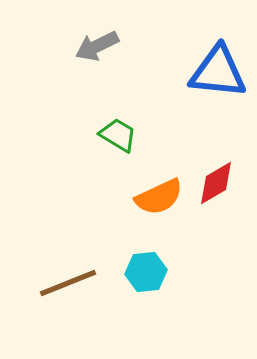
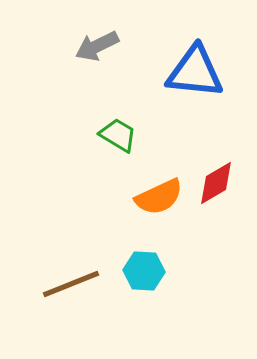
blue triangle: moved 23 px left
cyan hexagon: moved 2 px left, 1 px up; rotated 9 degrees clockwise
brown line: moved 3 px right, 1 px down
